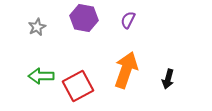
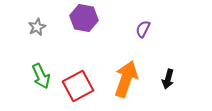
purple semicircle: moved 15 px right, 9 px down
orange arrow: moved 9 px down
green arrow: rotated 115 degrees counterclockwise
